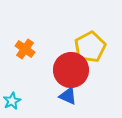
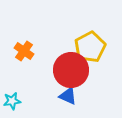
orange cross: moved 1 px left, 2 px down
cyan star: rotated 18 degrees clockwise
